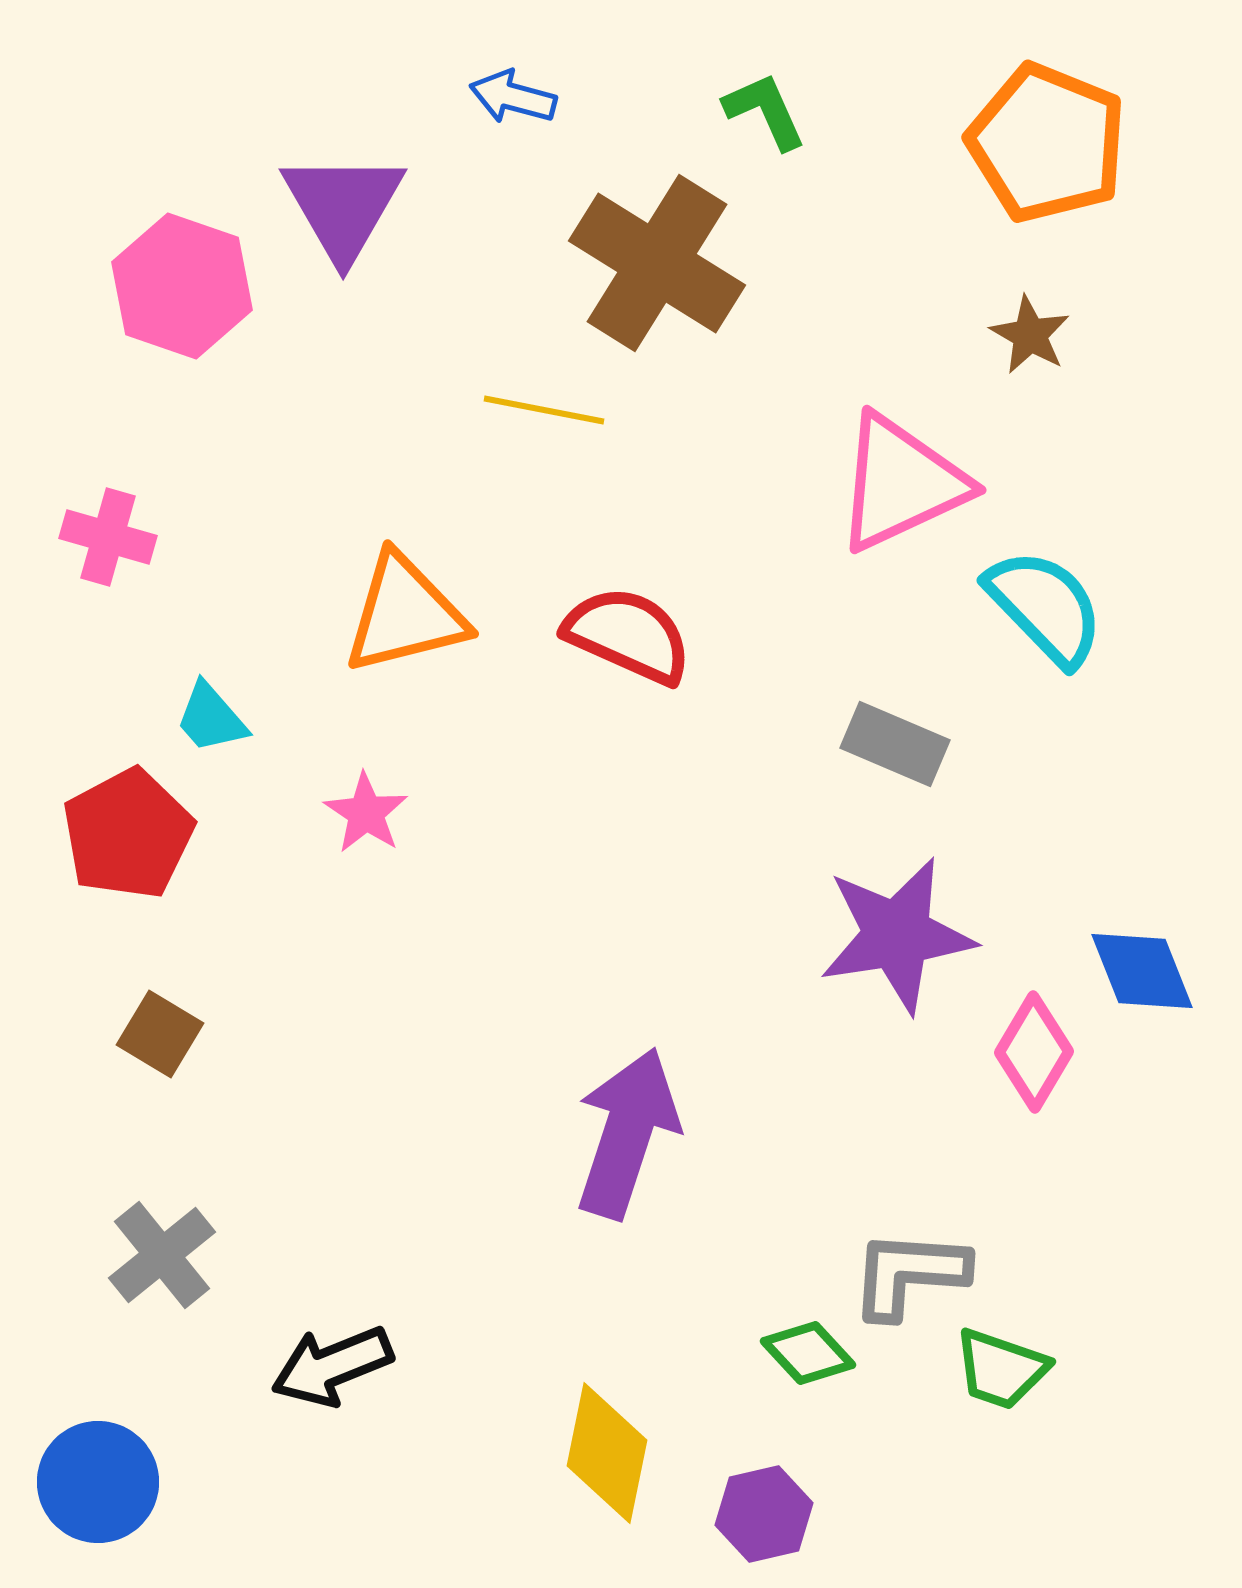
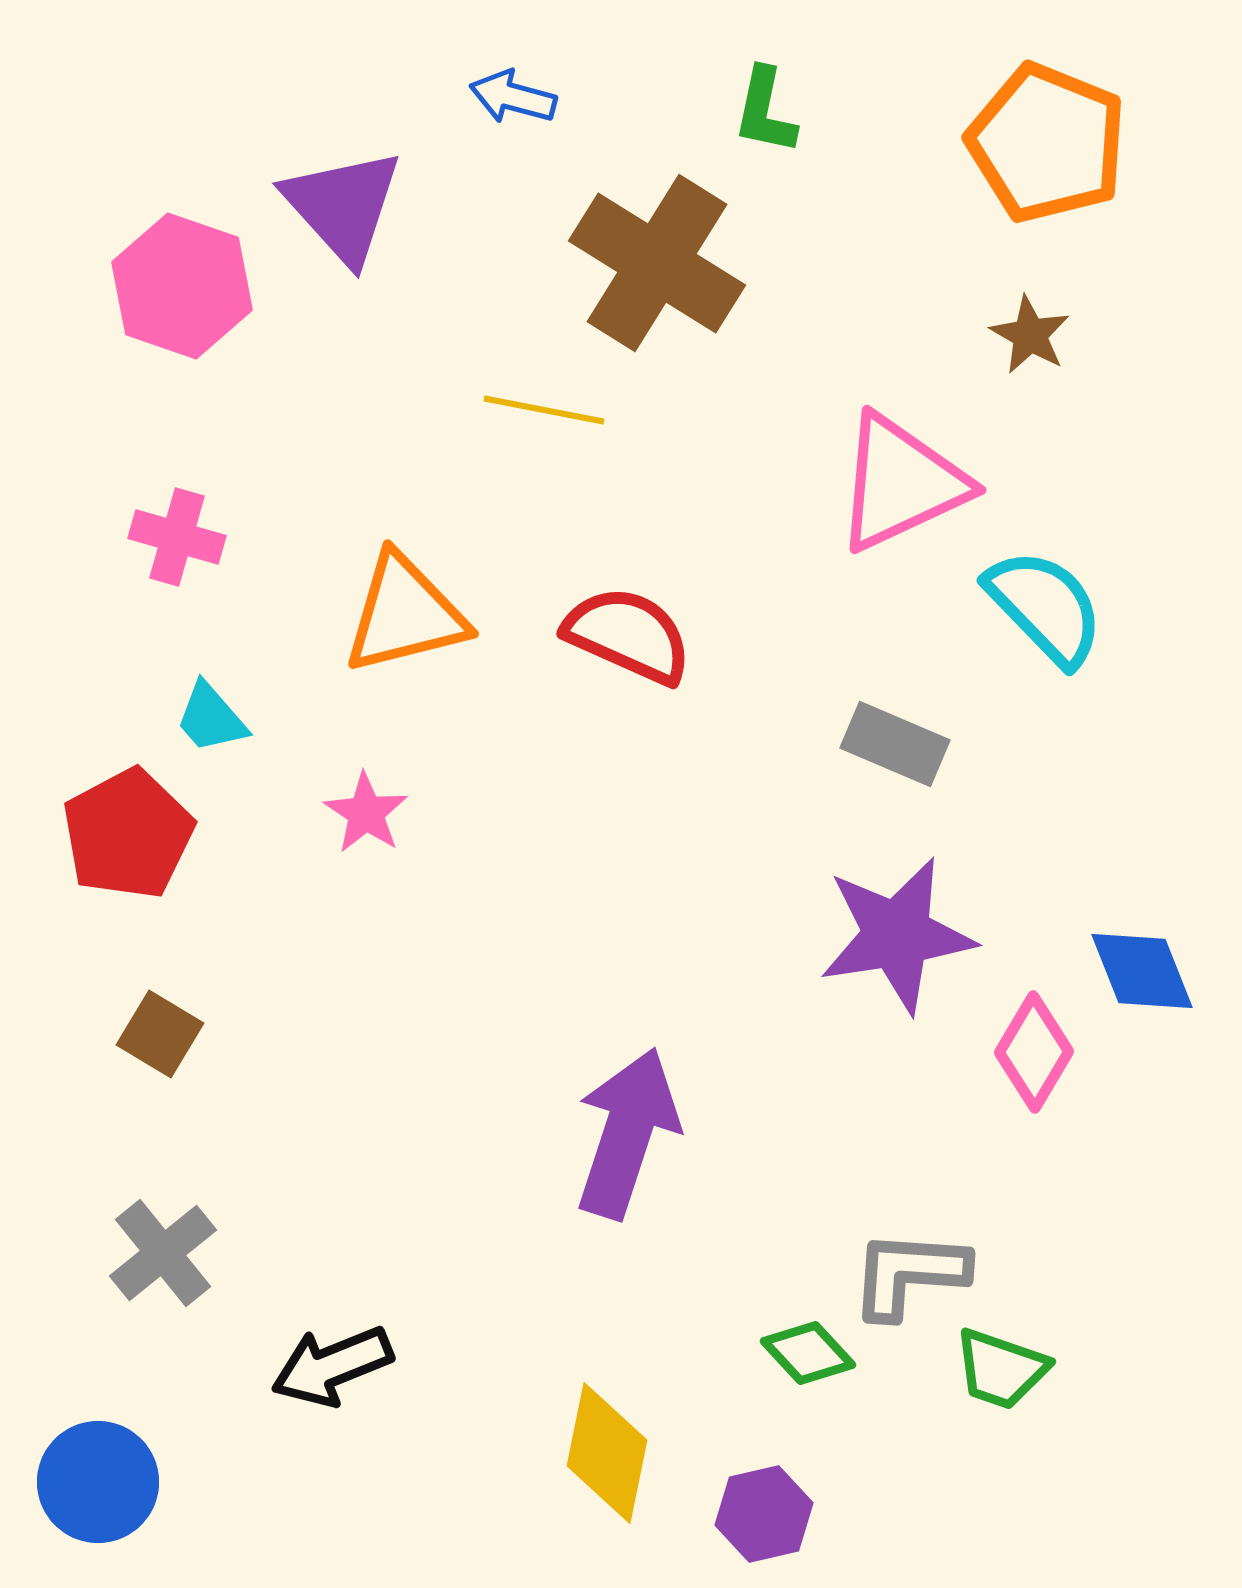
green L-shape: rotated 144 degrees counterclockwise
purple triangle: rotated 12 degrees counterclockwise
pink cross: moved 69 px right
gray cross: moved 1 px right, 2 px up
